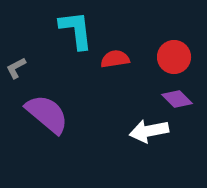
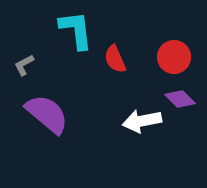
red semicircle: rotated 104 degrees counterclockwise
gray L-shape: moved 8 px right, 3 px up
purple diamond: moved 3 px right
white arrow: moved 7 px left, 10 px up
